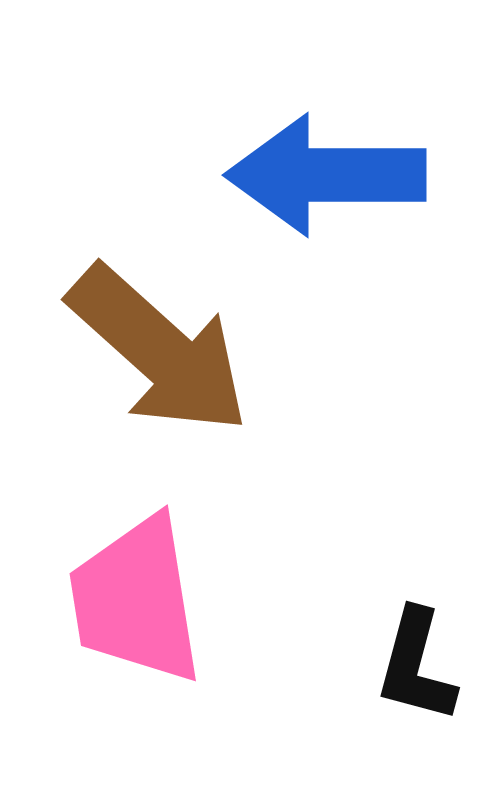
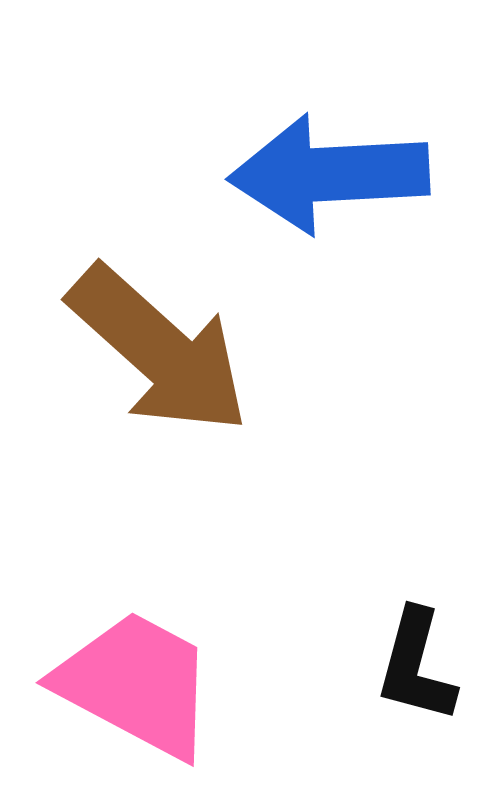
blue arrow: moved 3 px right, 1 px up; rotated 3 degrees counterclockwise
pink trapezoid: moved 84 px down; rotated 127 degrees clockwise
